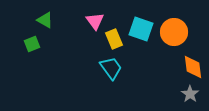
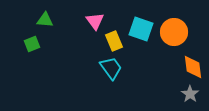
green triangle: rotated 24 degrees counterclockwise
yellow rectangle: moved 2 px down
